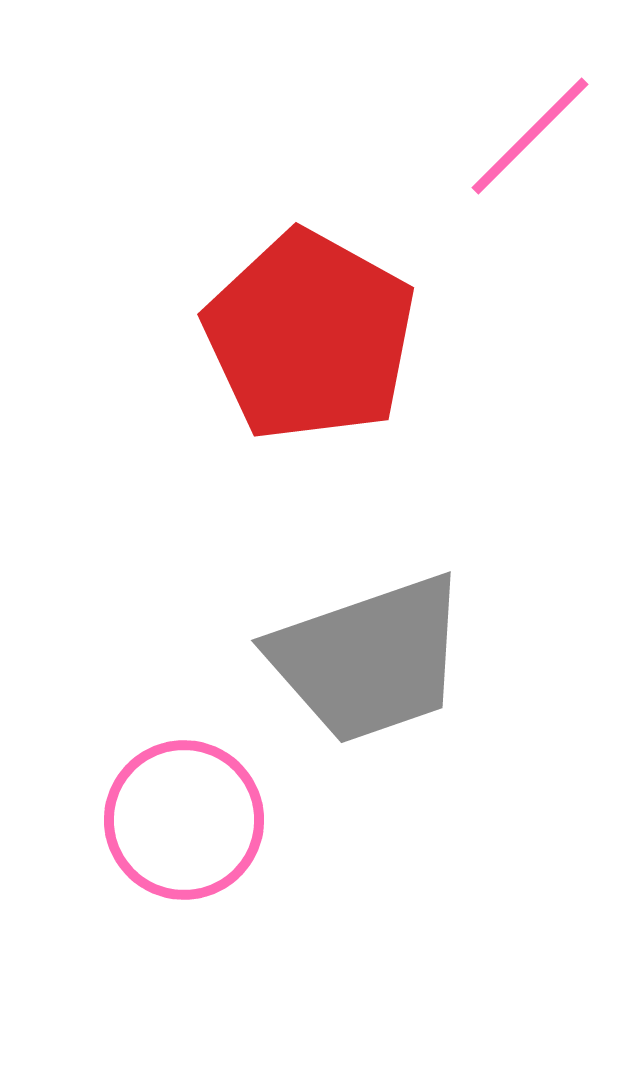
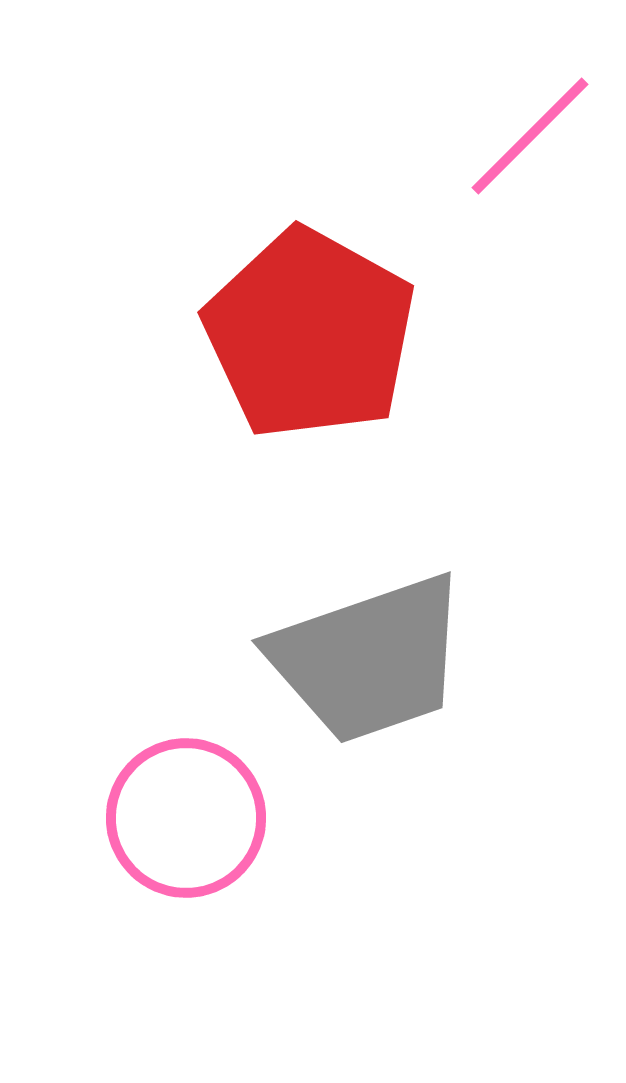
red pentagon: moved 2 px up
pink circle: moved 2 px right, 2 px up
